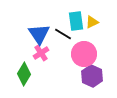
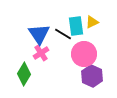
cyan rectangle: moved 5 px down
